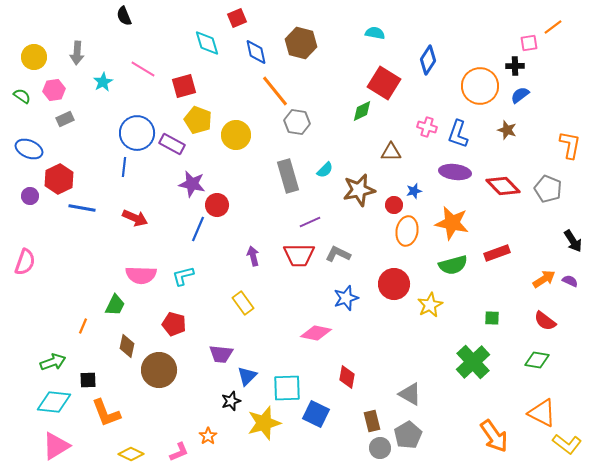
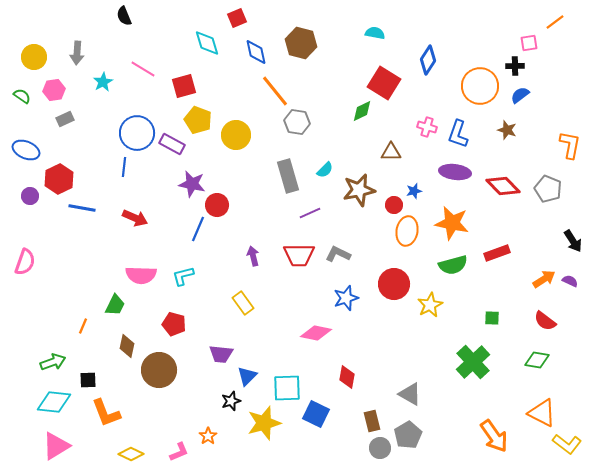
orange line at (553, 27): moved 2 px right, 5 px up
blue ellipse at (29, 149): moved 3 px left, 1 px down
purple line at (310, 222): moved 9 px up
